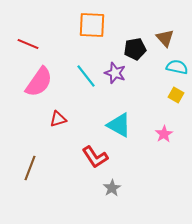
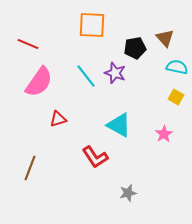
black pentagon: moved 1 px up
yellow square: moved 2 px down
gray star: moved 16 px right, 5 px down; rotated 18 degrees clockwise
